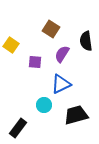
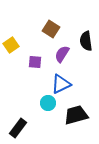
yellow square: rotated 21 degrees clockwise
cyan circle: moved 4 px right, 2 px up
